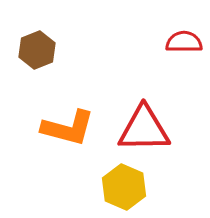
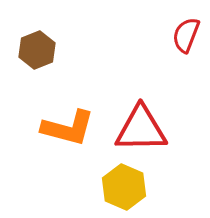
red semicircle: moved 2 px right, 7 px up; rotated 69 degrees counterclockwise
red triangle: moved 3 px left
